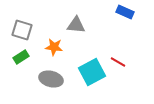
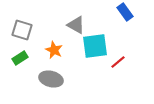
blue rectangle: rotated 30 degrees clockwise
gray triangle: rotated 24 degrees clockwise
orange star: moved 3 px down; rotated 18 degrees clockwise
green rectangle: moved 1 px left, 1 px down
red line: rotated 70 degrees counterclockwise
cyan square: moved 3 px right, 26 px up; rotated 20 degrees clockwise
